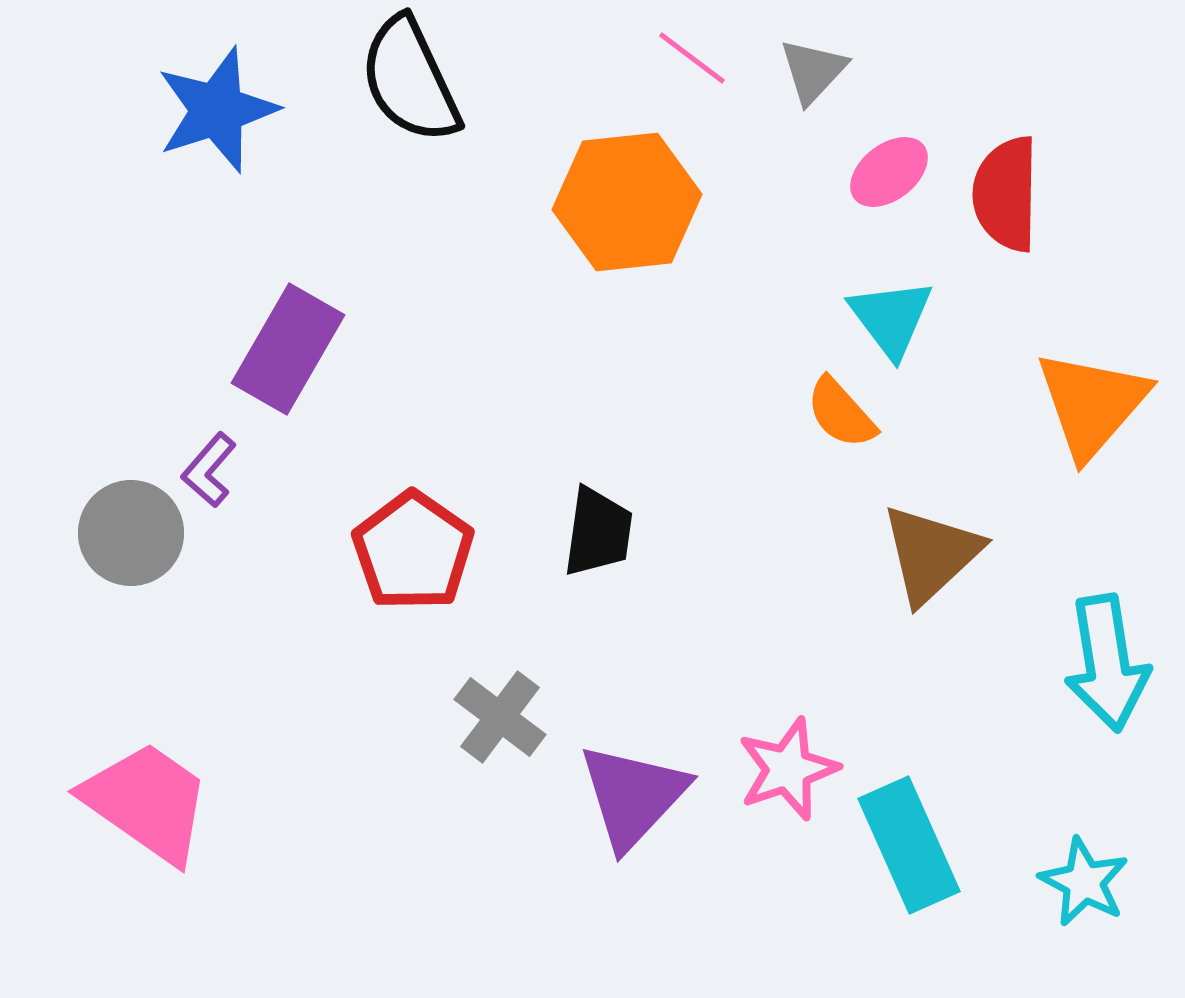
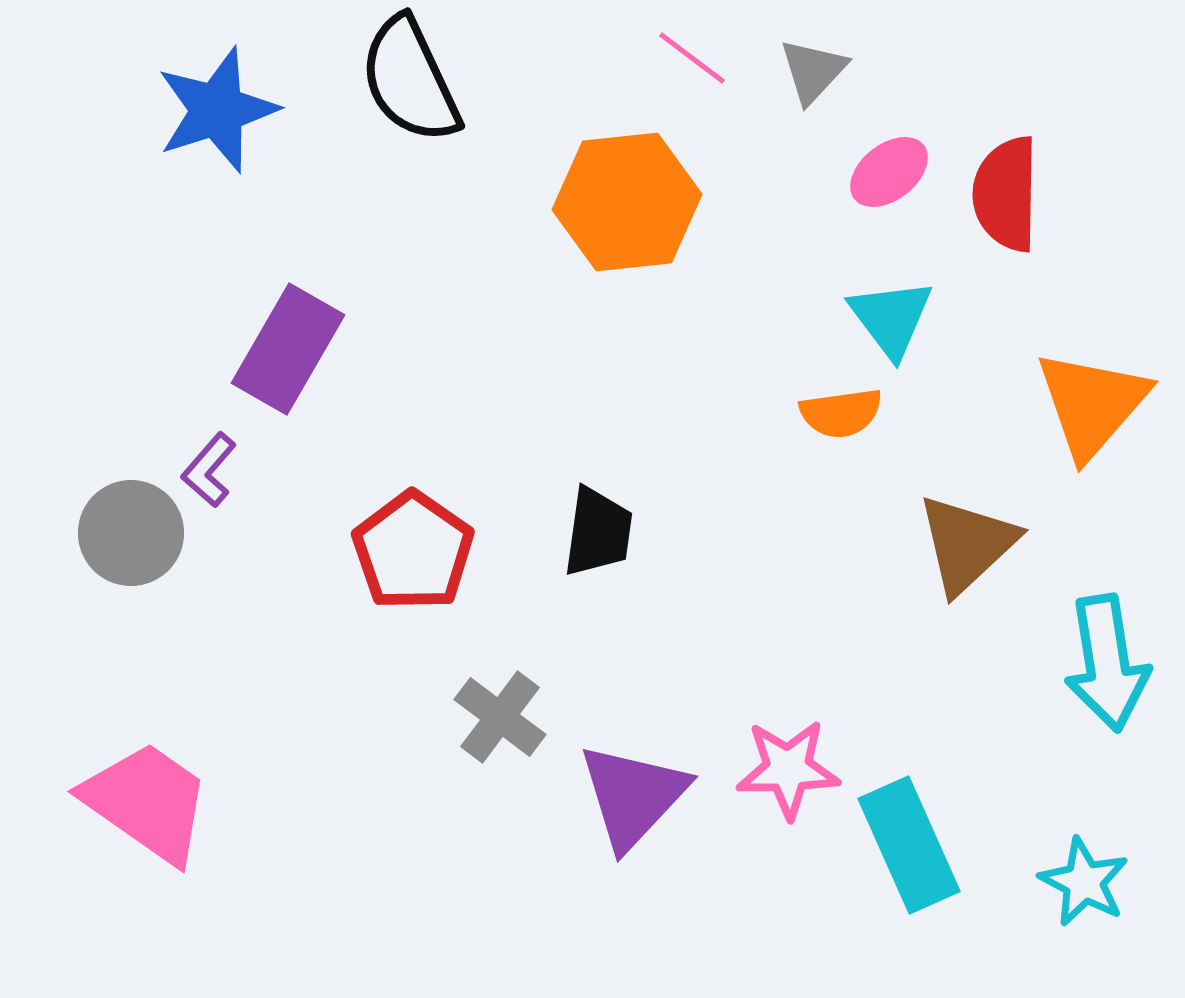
orange semicircle: rotated 56 degrees counterclockwise
brown triangle: moved 36 px right, 10 px up
pink star: rotated 18 degrees clockwise
